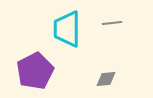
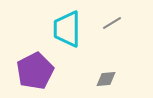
gray line: rotated 24 degrees counterclockwise
